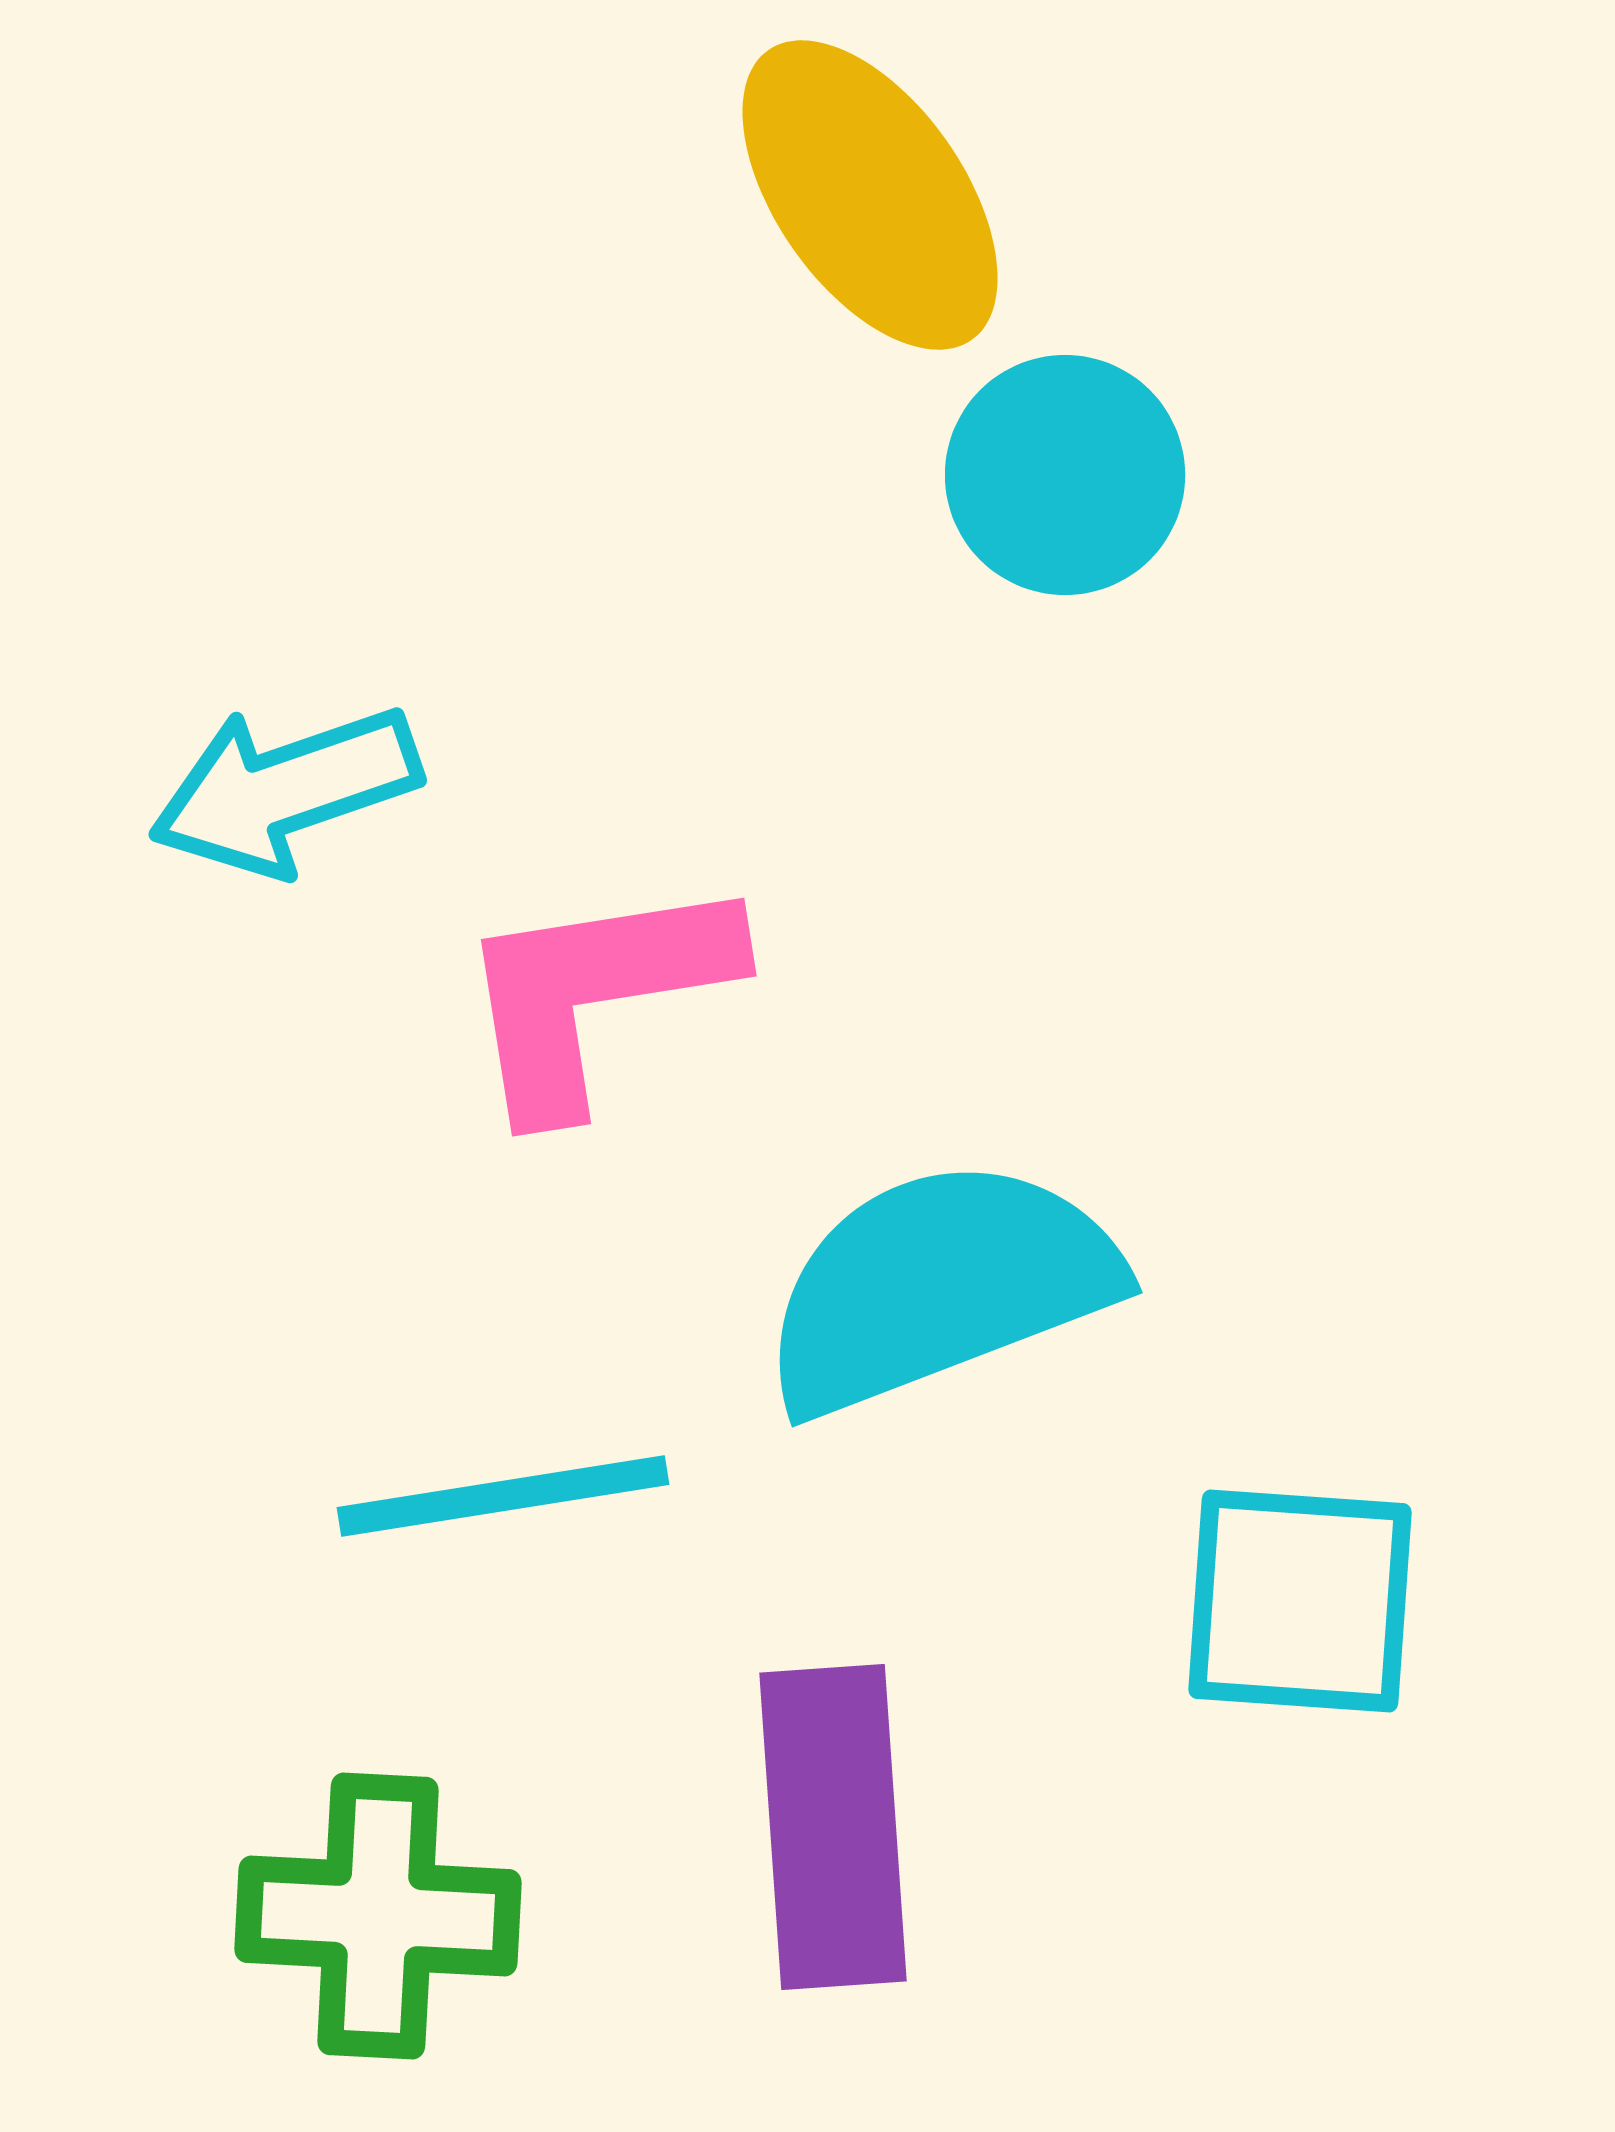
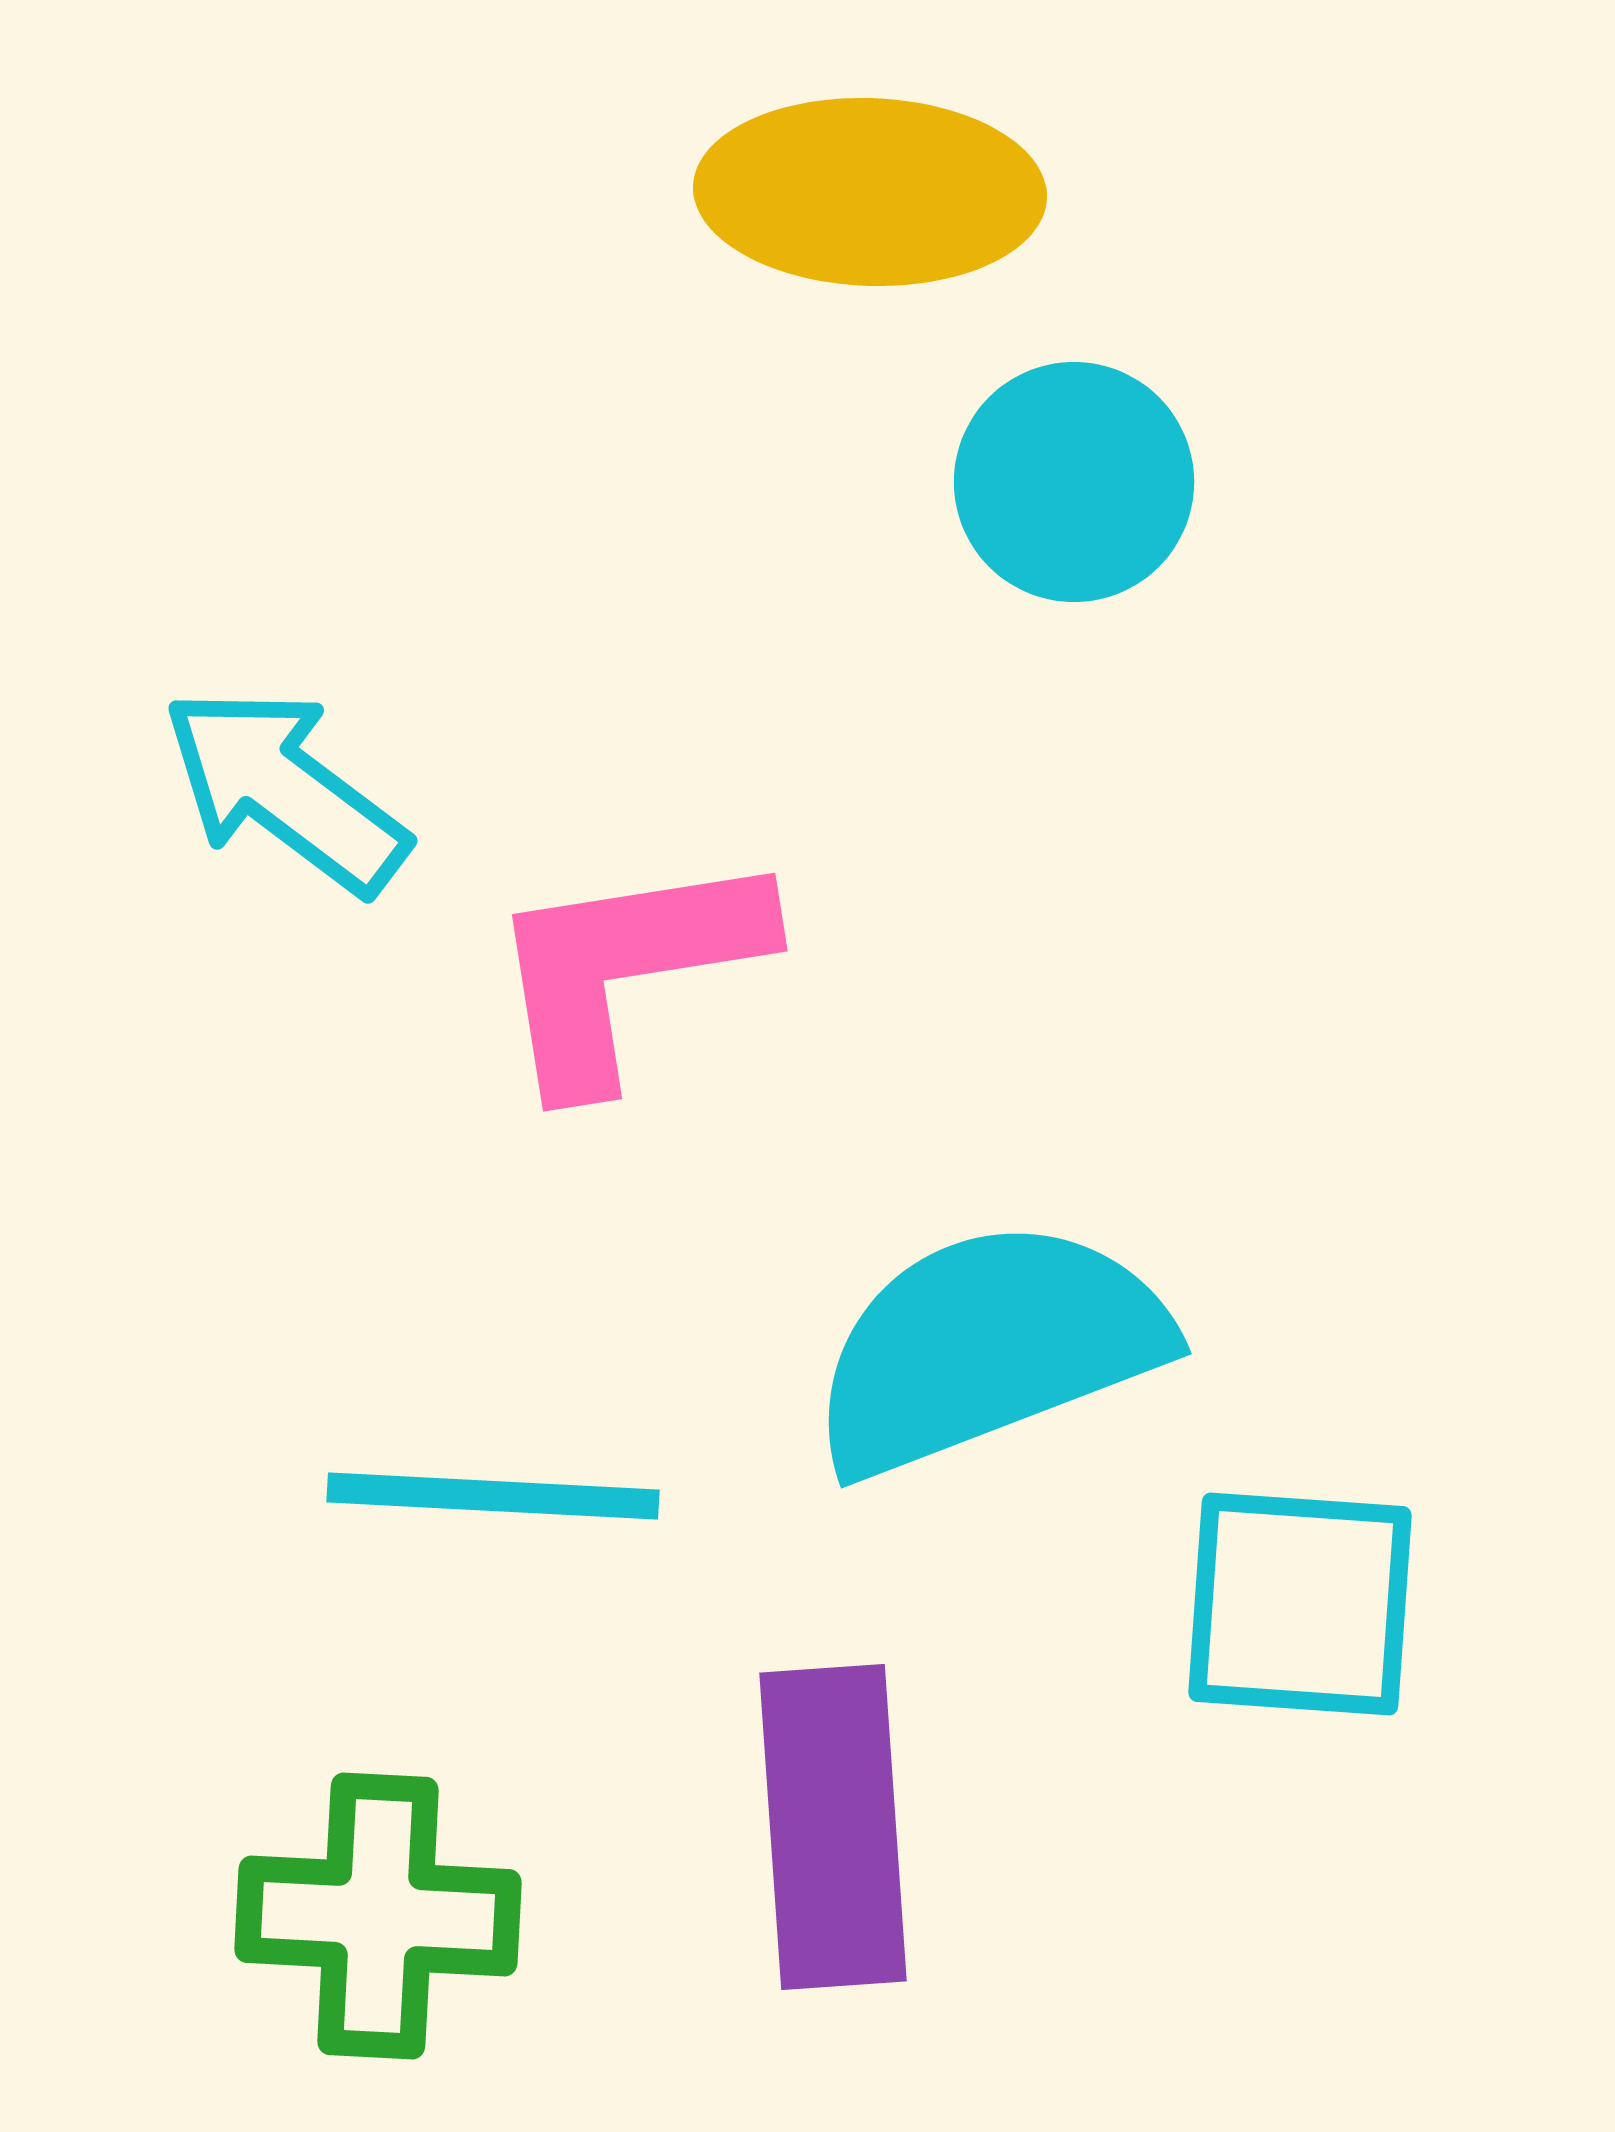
yellow ellipse: moved 3 px up; rotated 53 degrees counterclockwise
cyan circle: moved 9 px right, 7 px down
cyan arrow: rotated 56 degrees clockwise
pink L-shape: moved 31 px right, 25 px up
cyan semicircle: moved 49 px right, 61 px down
cyan line: moved 10 px left; rotated 12 degrees clockwise
cyan square: moved 3 px down
